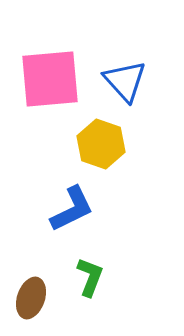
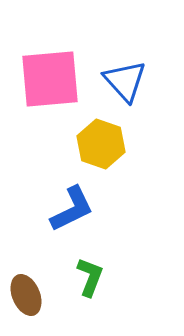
brown ellipse: moved 5 px left, 3 px up; rotated 42 degrees counterclockwise
